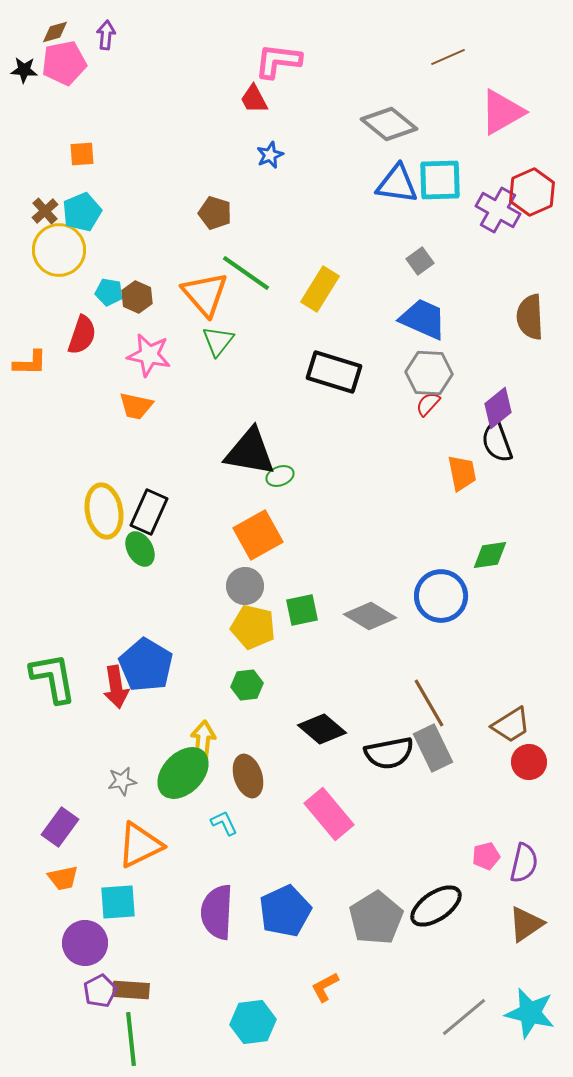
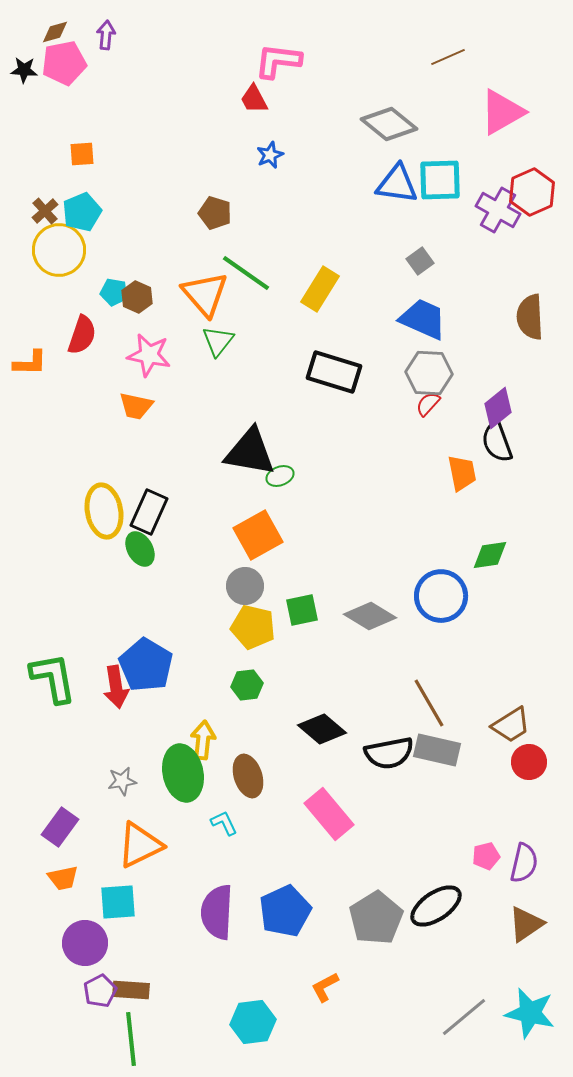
cyan pentagon at (109, 292): moved 5 px right
gray rectangle at (433, 748): moved 4 px right, 2 px down; rotated 51 degrees counterclockwise
green ellipse at (183, 773): rotated 56 degrees counterclockwise
